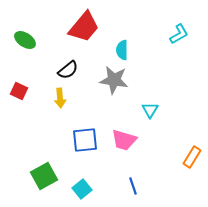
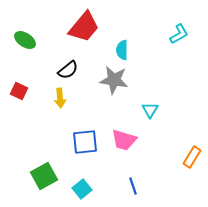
blue square: moved 2 px down
